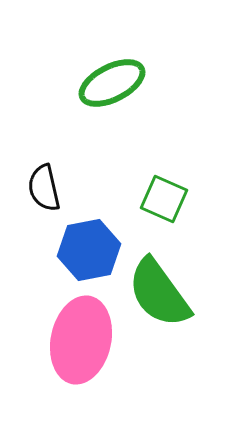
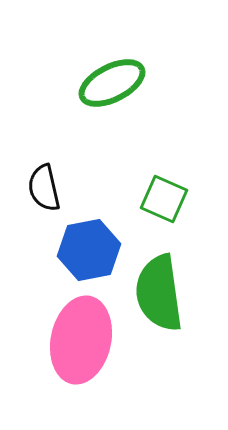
green semicircle: rotated 28 degrees clockwise
